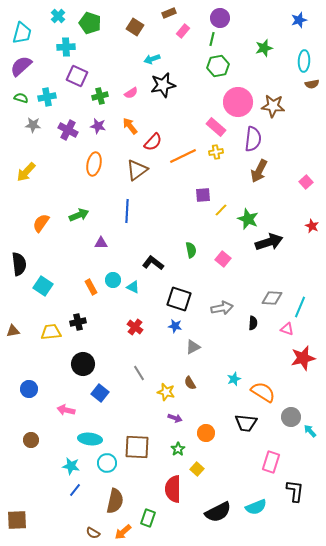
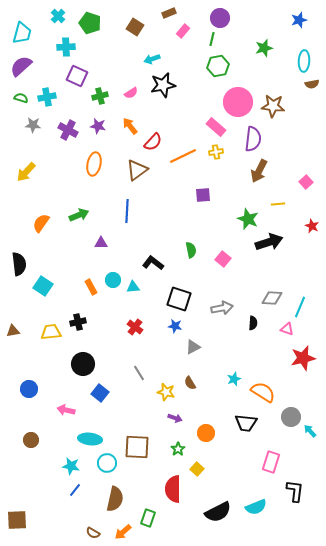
yellow line at (221, 210): moved 57 px right, 6 px up; rotated 40 degrees clockwise
cyan triangle at (133, 287): rotated 32 degrees counterclockwise
brown semicircle at (115, 501): moved 2 px up
